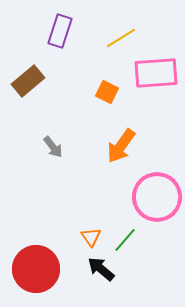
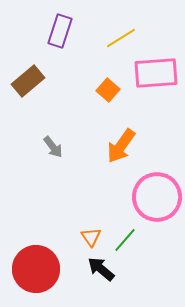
orange square: moved 1 px right, 2 px up; rotated 15 degrees clockwise
